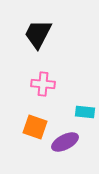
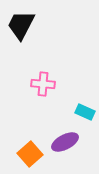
black trapezoid: moved 17 px left, 9 px up
cyan rectangle: rotated 18 degrees clockwise
orange square: moved 5 px left, 27 px down; rotated 30 degrees clockwise
